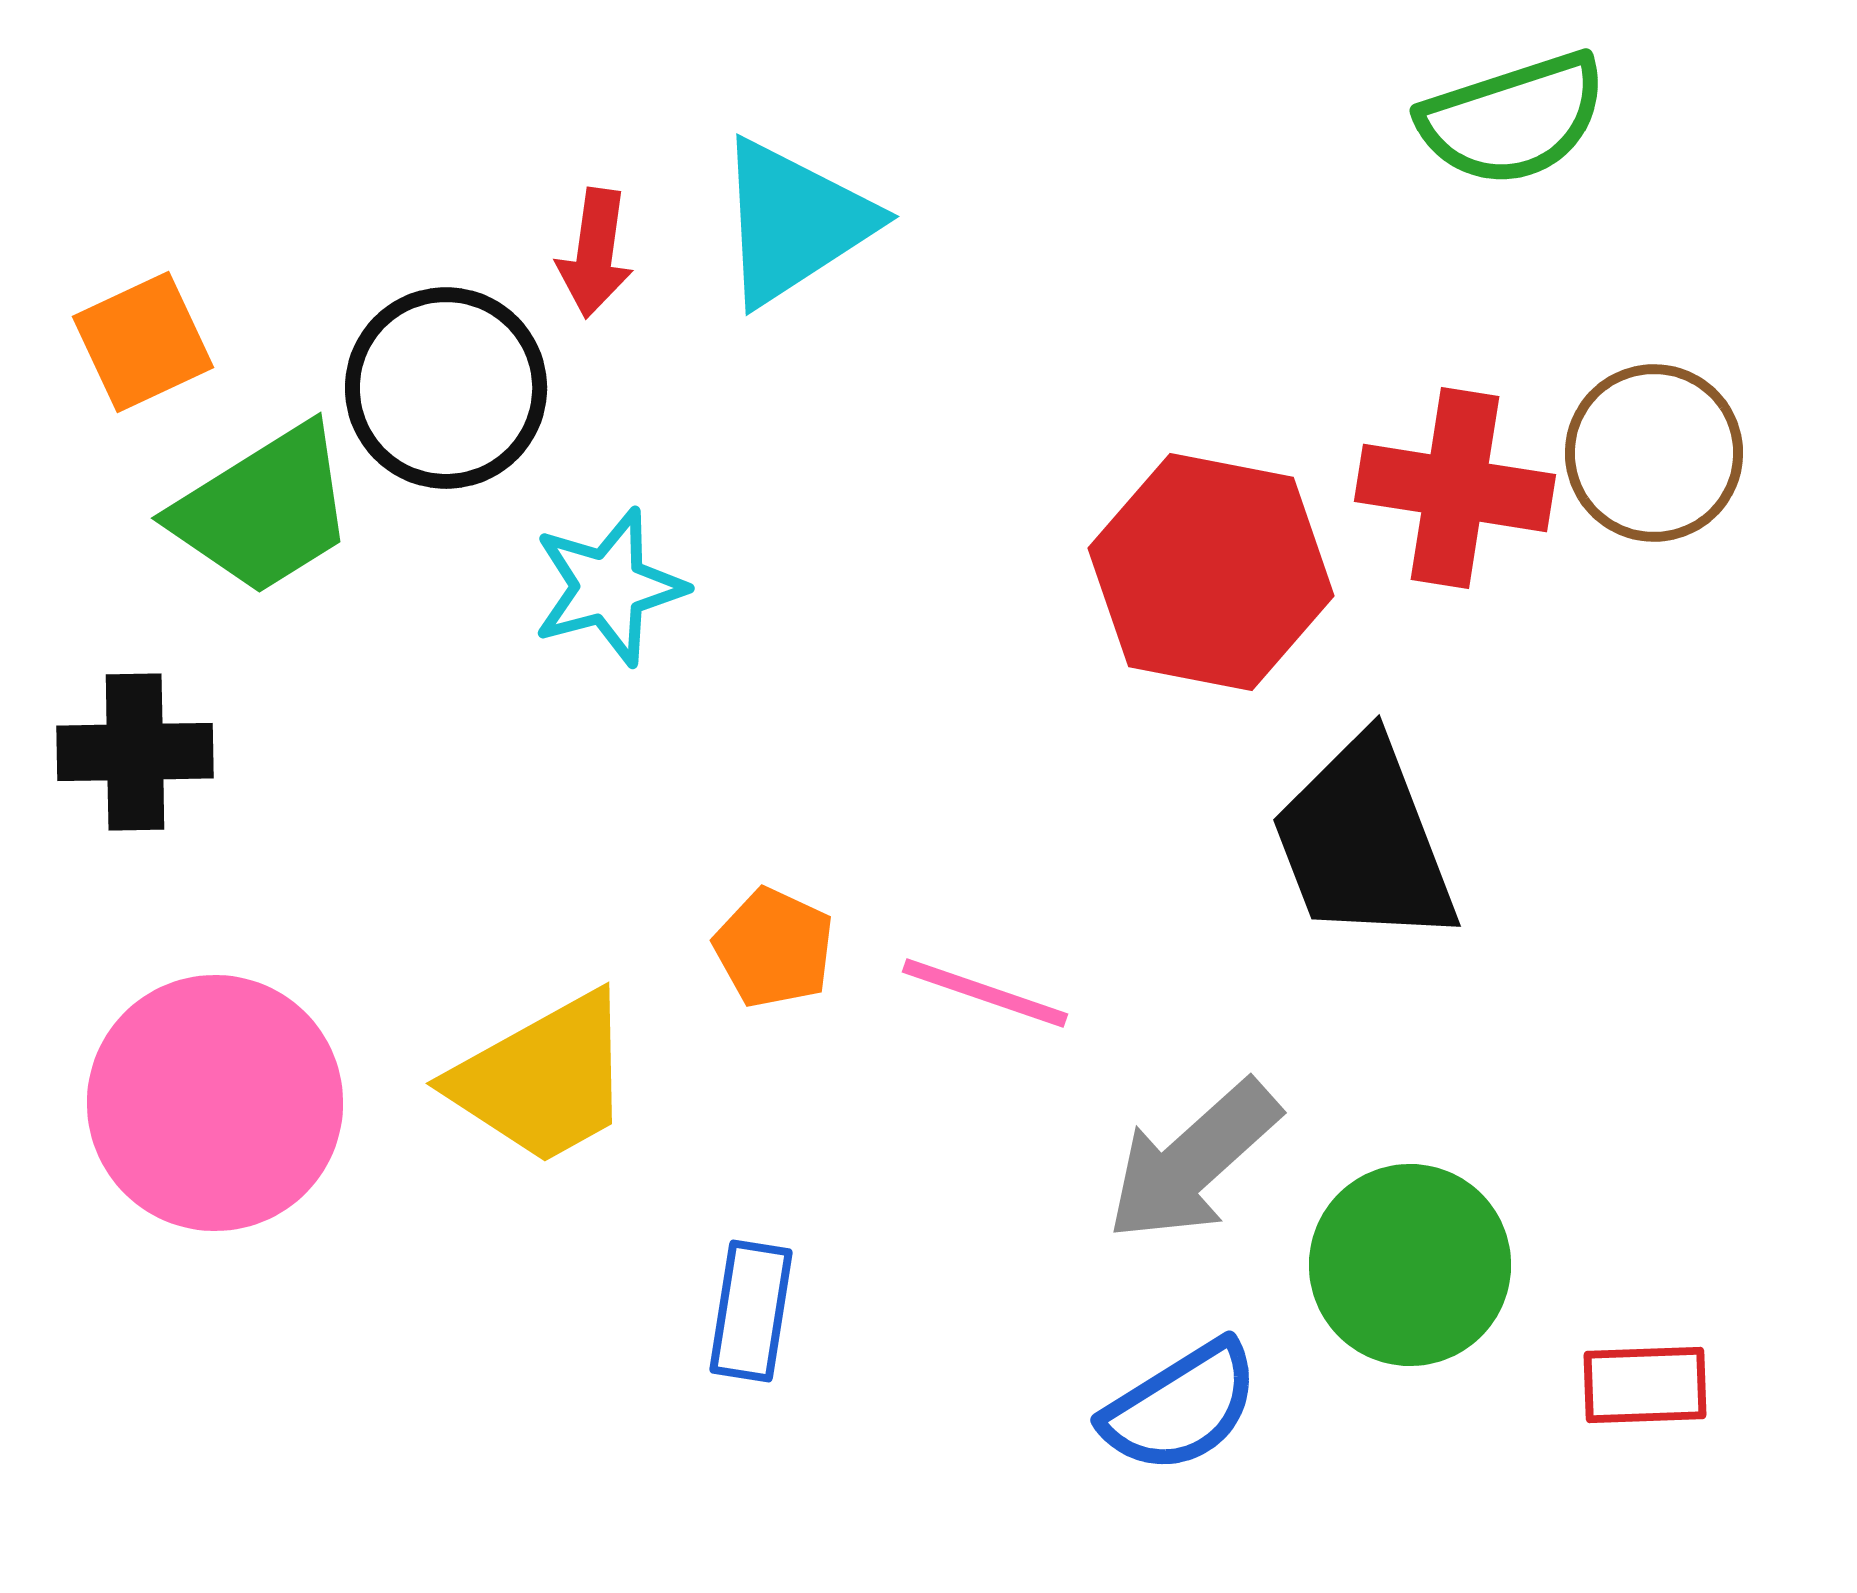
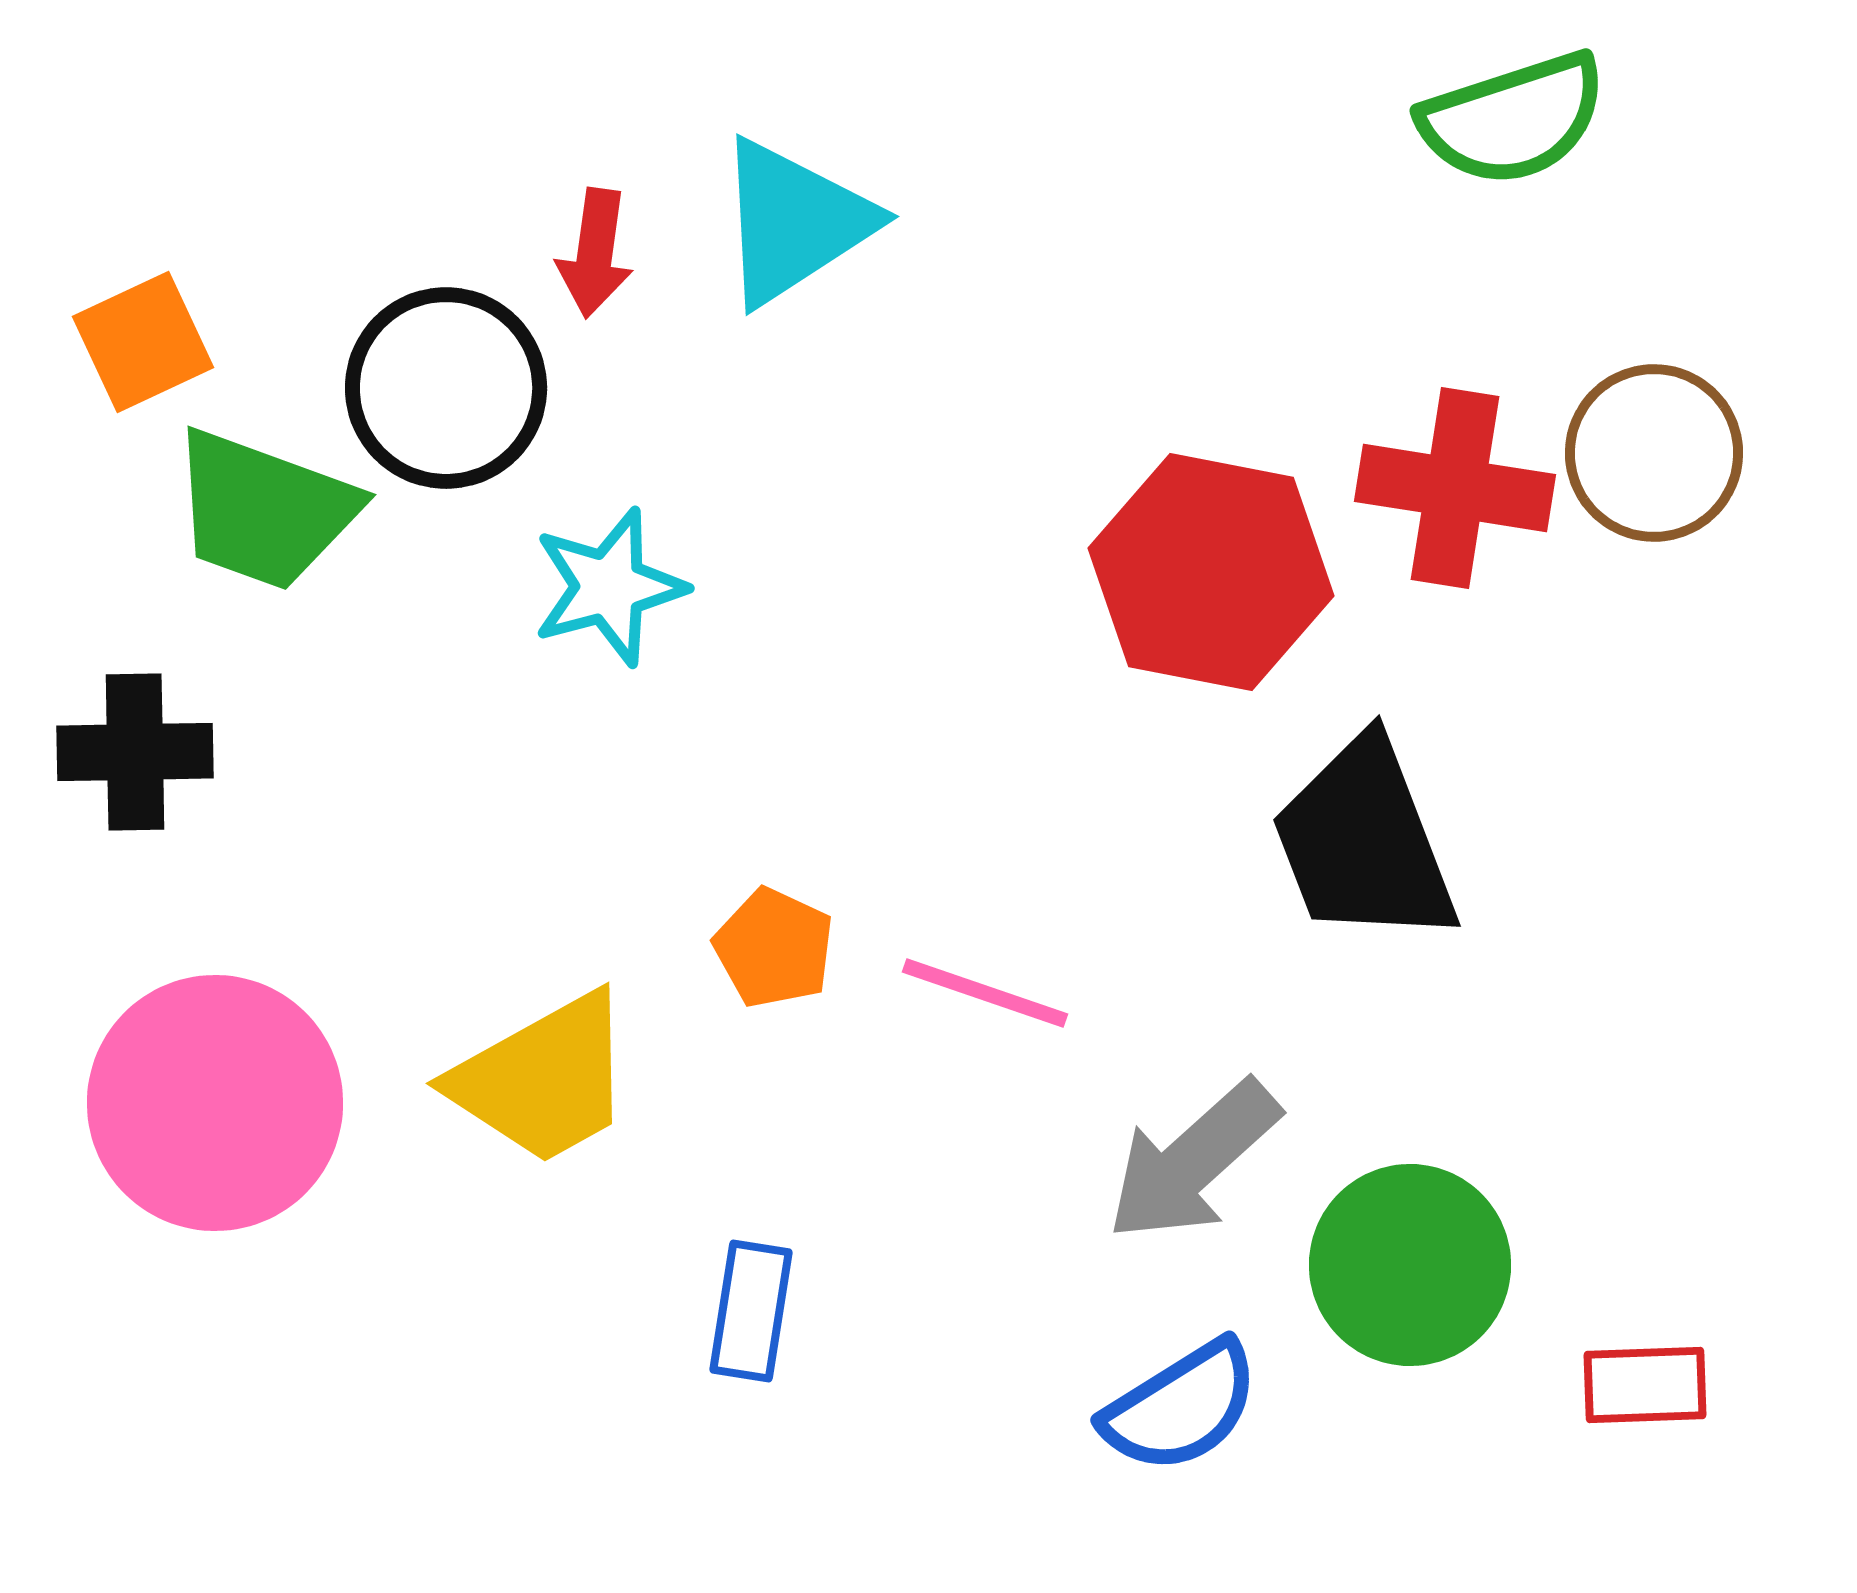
green trapezoid: rotated 52 degrees clockwise
